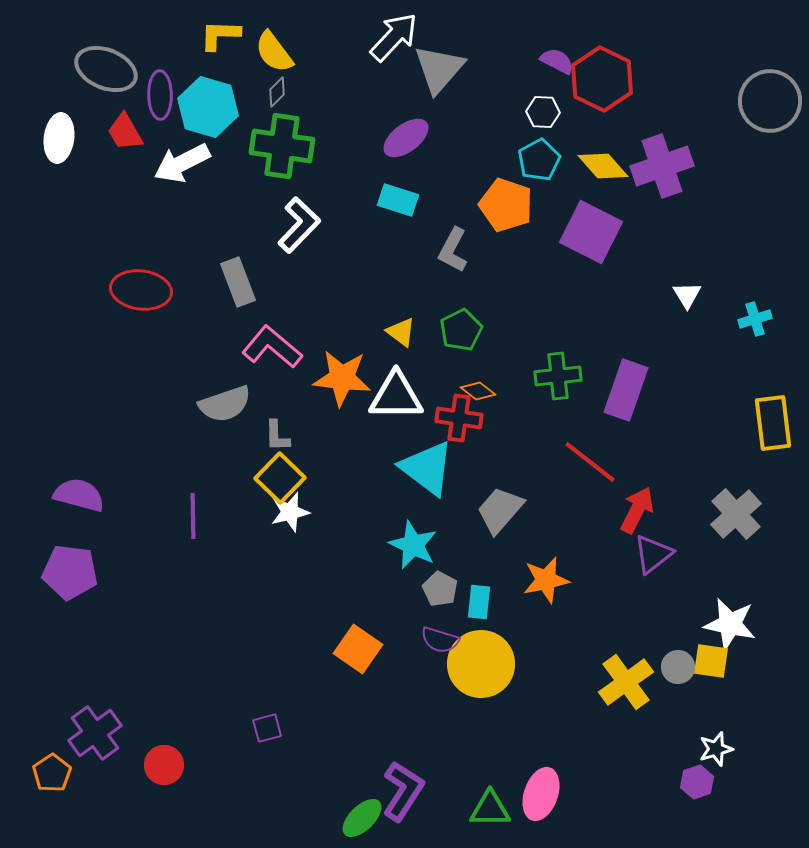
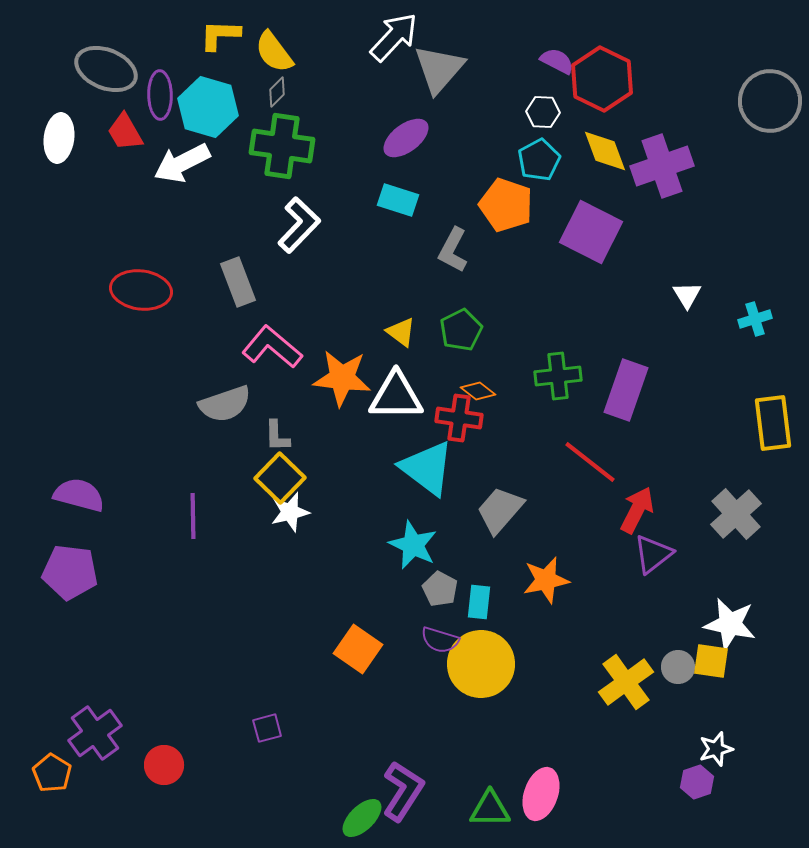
yellow diamond at (603, 166): moved 2 px right, 15 px up; rotated 21 degrees clockwise
orange pentagon at (52, 773): rotated 6 degrees counterclockwise
